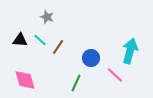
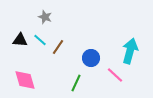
gray star: moved 2 px left
